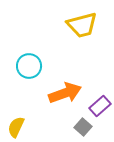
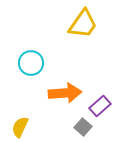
yellow trapezoid: moved 1 px right, 1 px up; rotated 40 degrees counterclockwise
cyan circle: moved 2 px right, 3 px up
orange arrow: rotated 16 degrees clockwise
yellow semicircle: moved 4 px right
